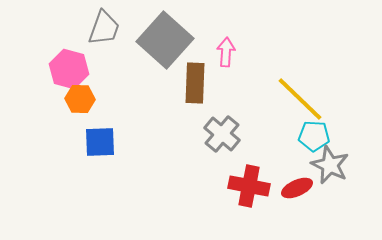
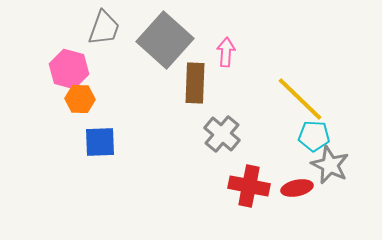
red ellipse: rotated 12 degrees clockwise
